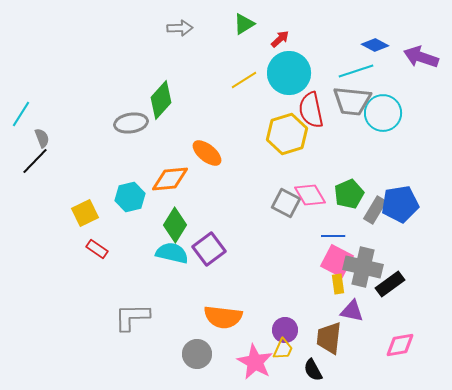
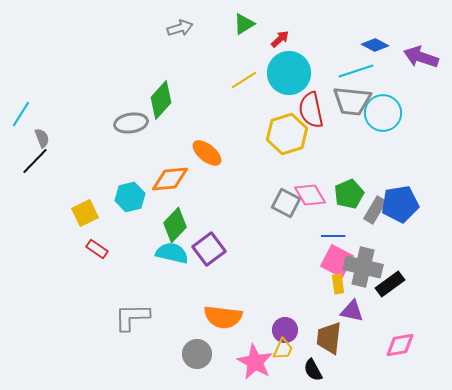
gray arrow at (180, 28): rotated 15 degrees counterclockwise
green diamond at (175, 225): rotated 12 degrees clockwise
